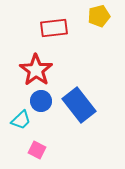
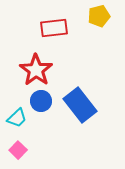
blue rectangle: moved 1 px right
cyan trapezoid: moved 4 px left, 2 px up
pink square: moved 19 px left; rotated 18 degrees clockwise
